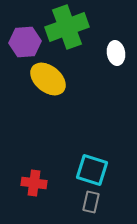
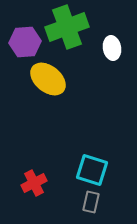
white ellipse: moved 4 px left, 5 px up
red cross: rotated 35 degrees counterclockwise
